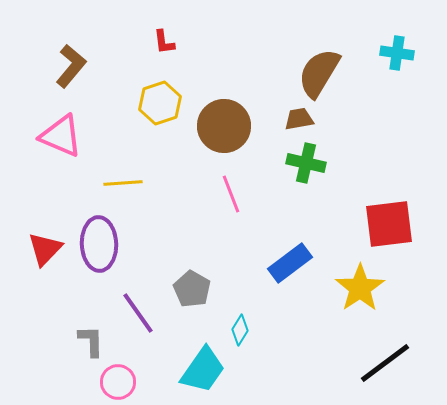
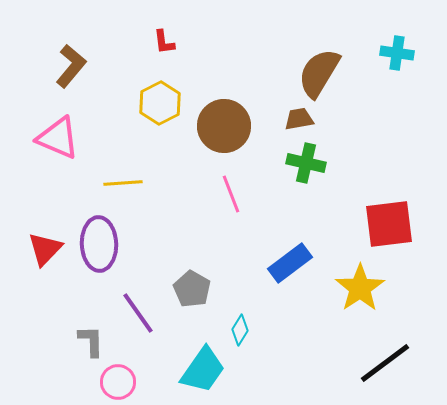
yellow hexagon: rotated 9 degrees counterclockwise
pink triangle: moved 3 px left, 2 px down
